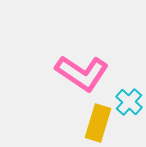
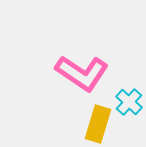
yellow rectangle: moved 1 px down
